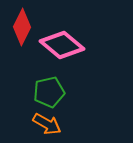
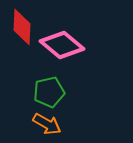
red diamond: rotated 24 degrees counterclockwise
